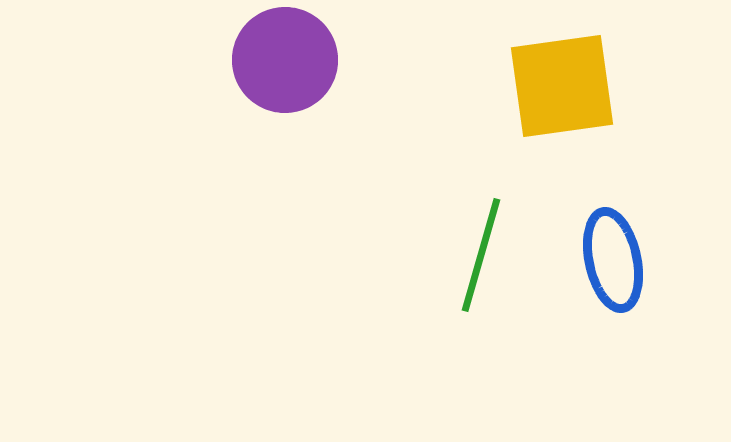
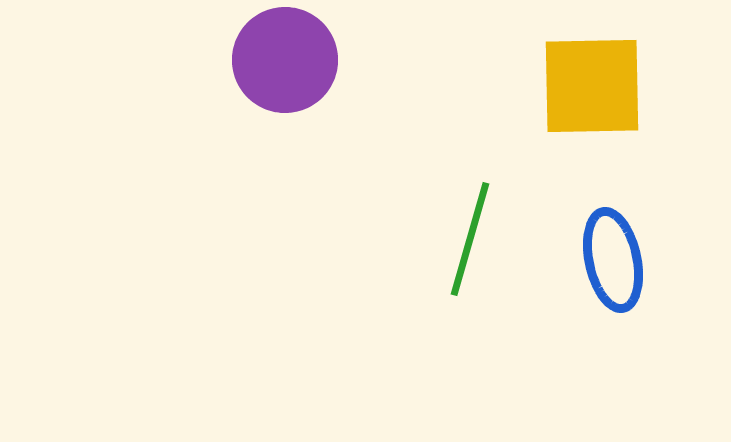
yellow square: moved 30 px right; rotated 7 degrees clockwise
green line: moved 11 px left, 16 px up
